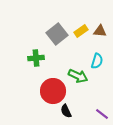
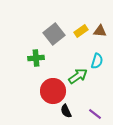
gray square: moved 3 px left
green arrow: rotated 60 degrees counterclockwise
purple line: moved 7 px left
